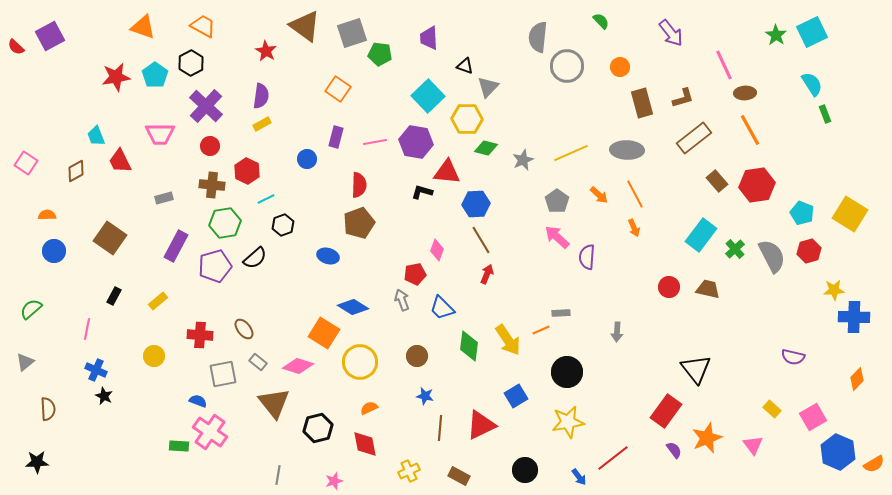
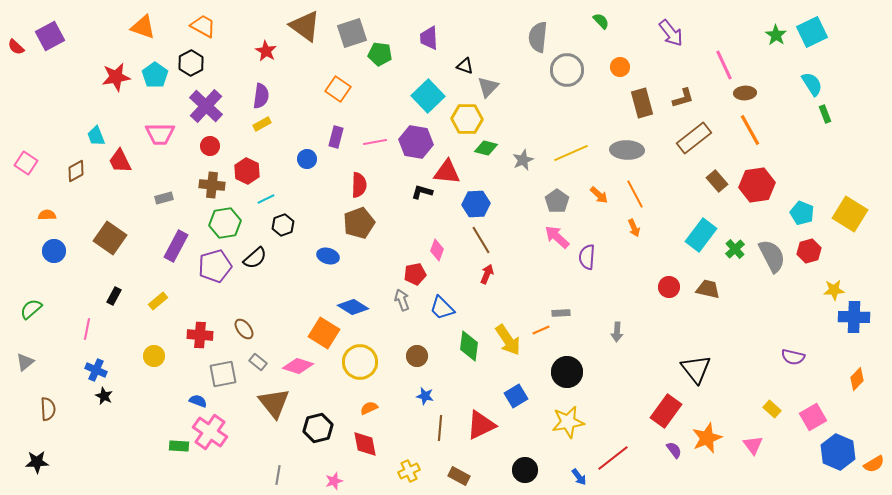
gray circle at (567, 66): moved 4 px down
